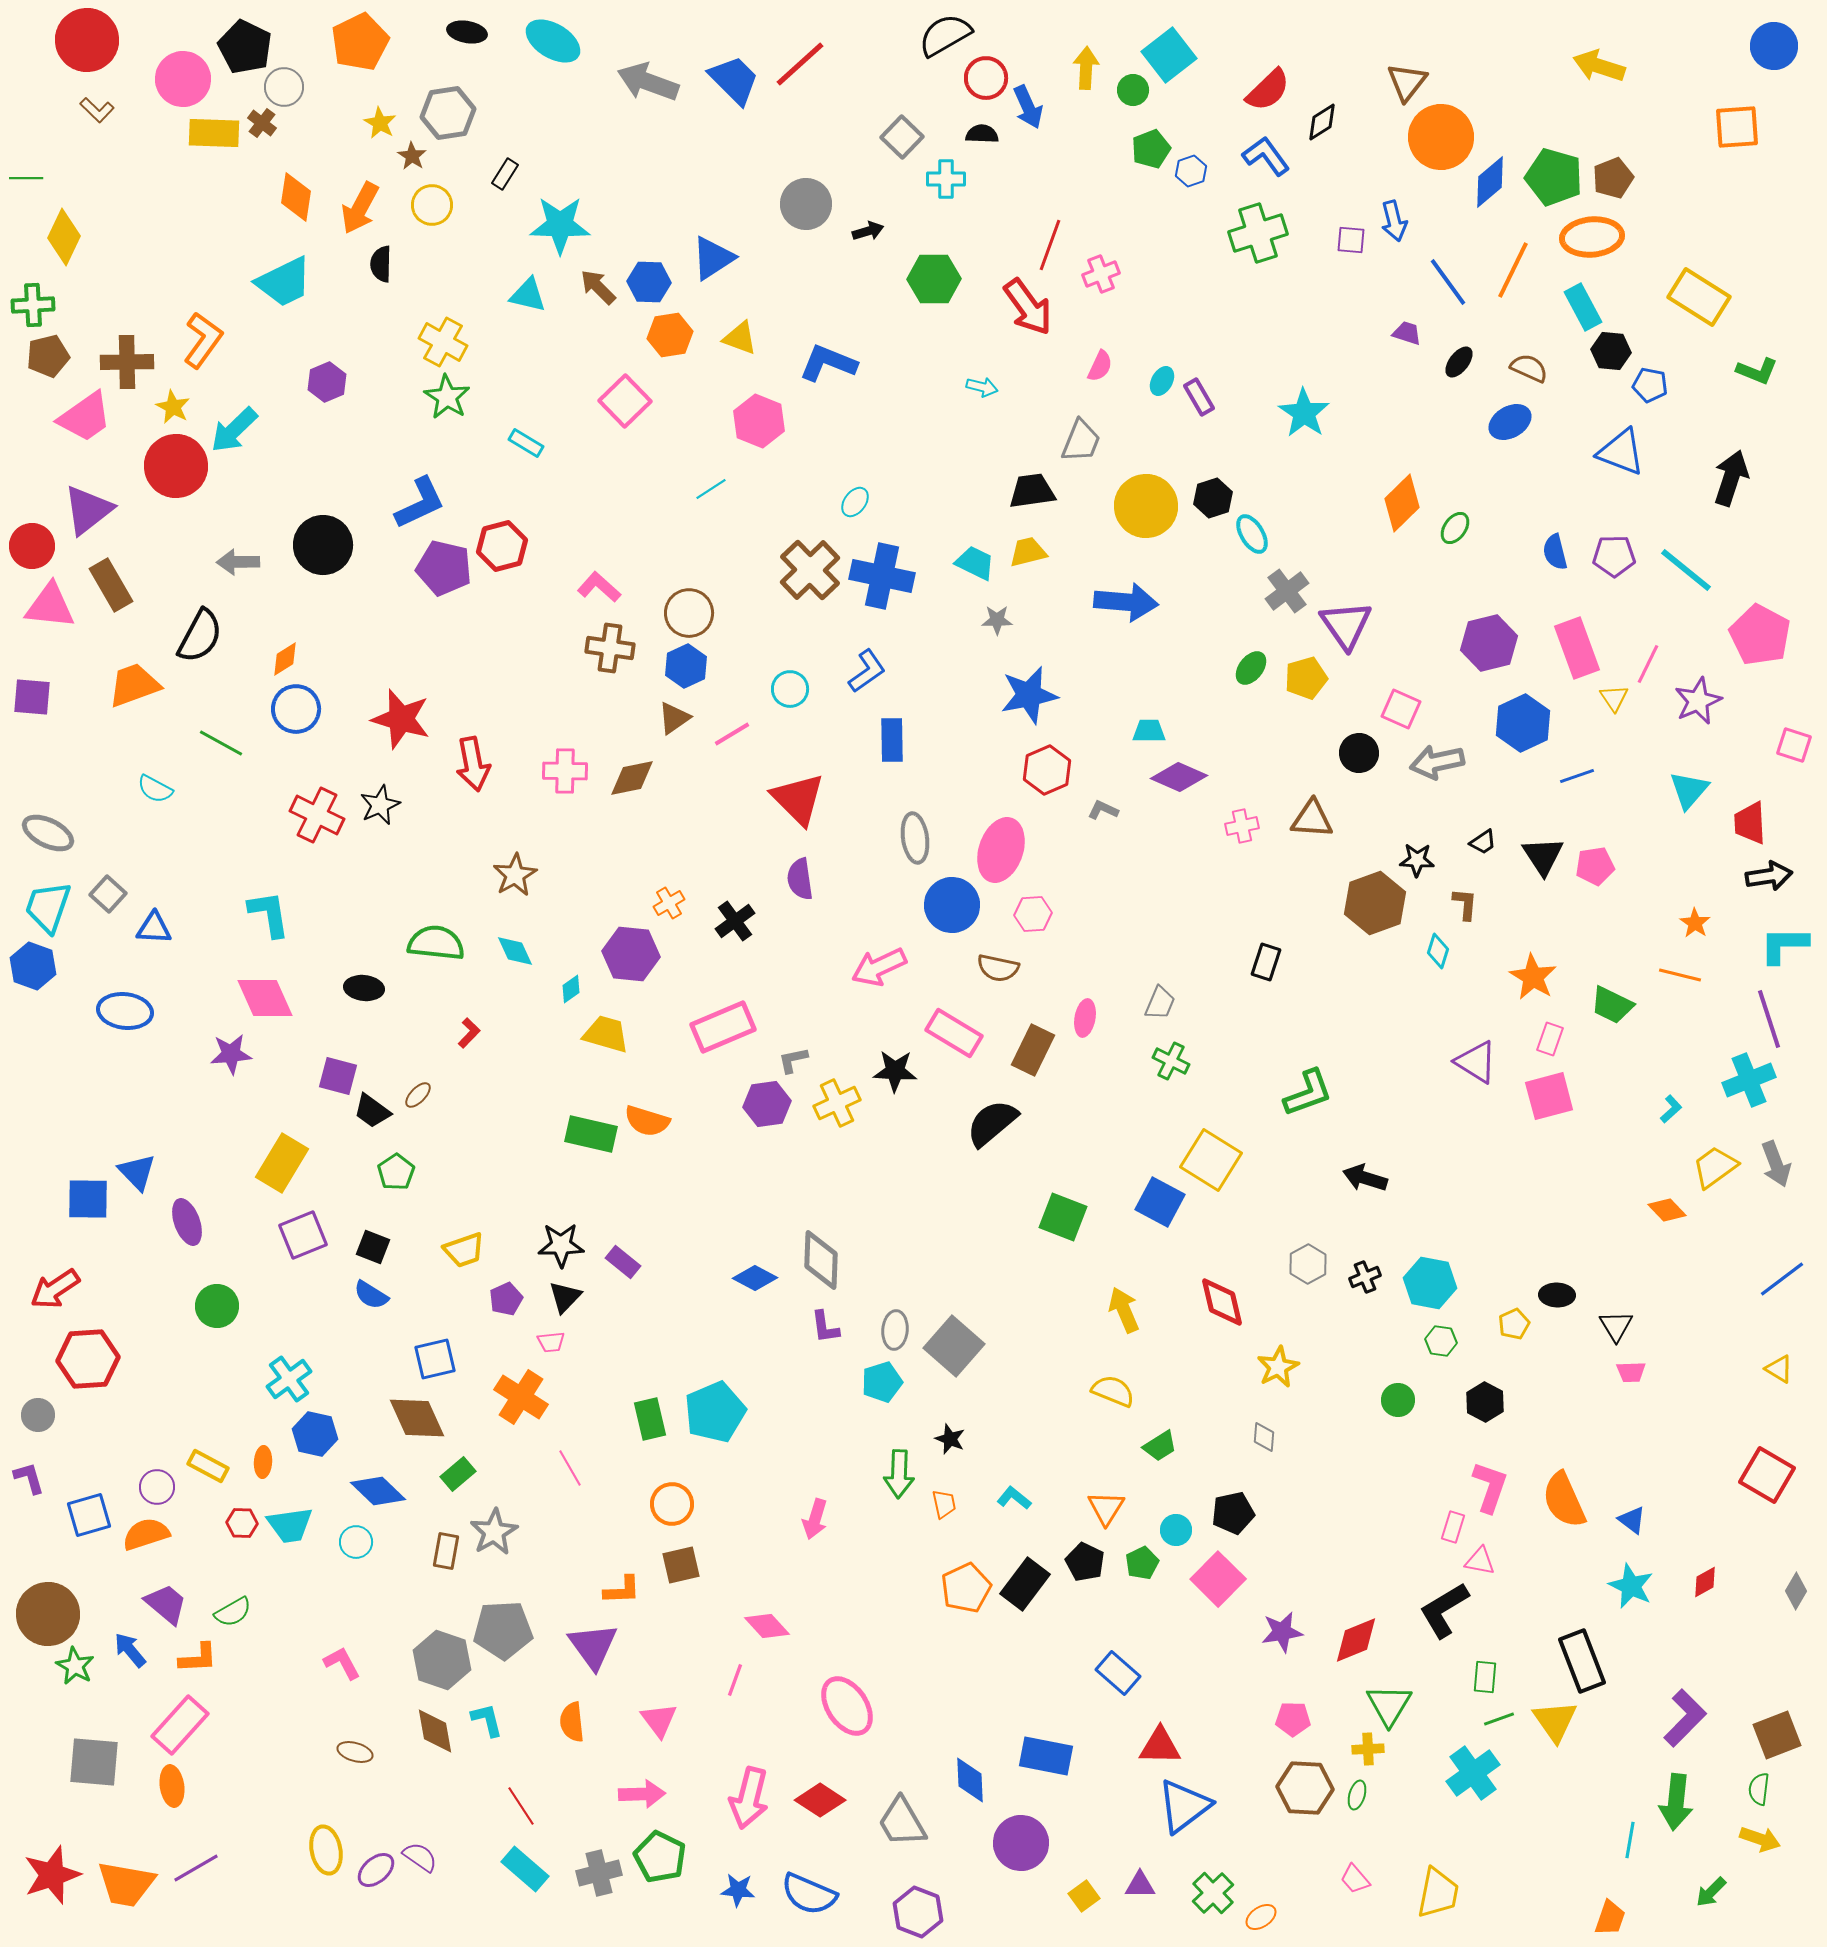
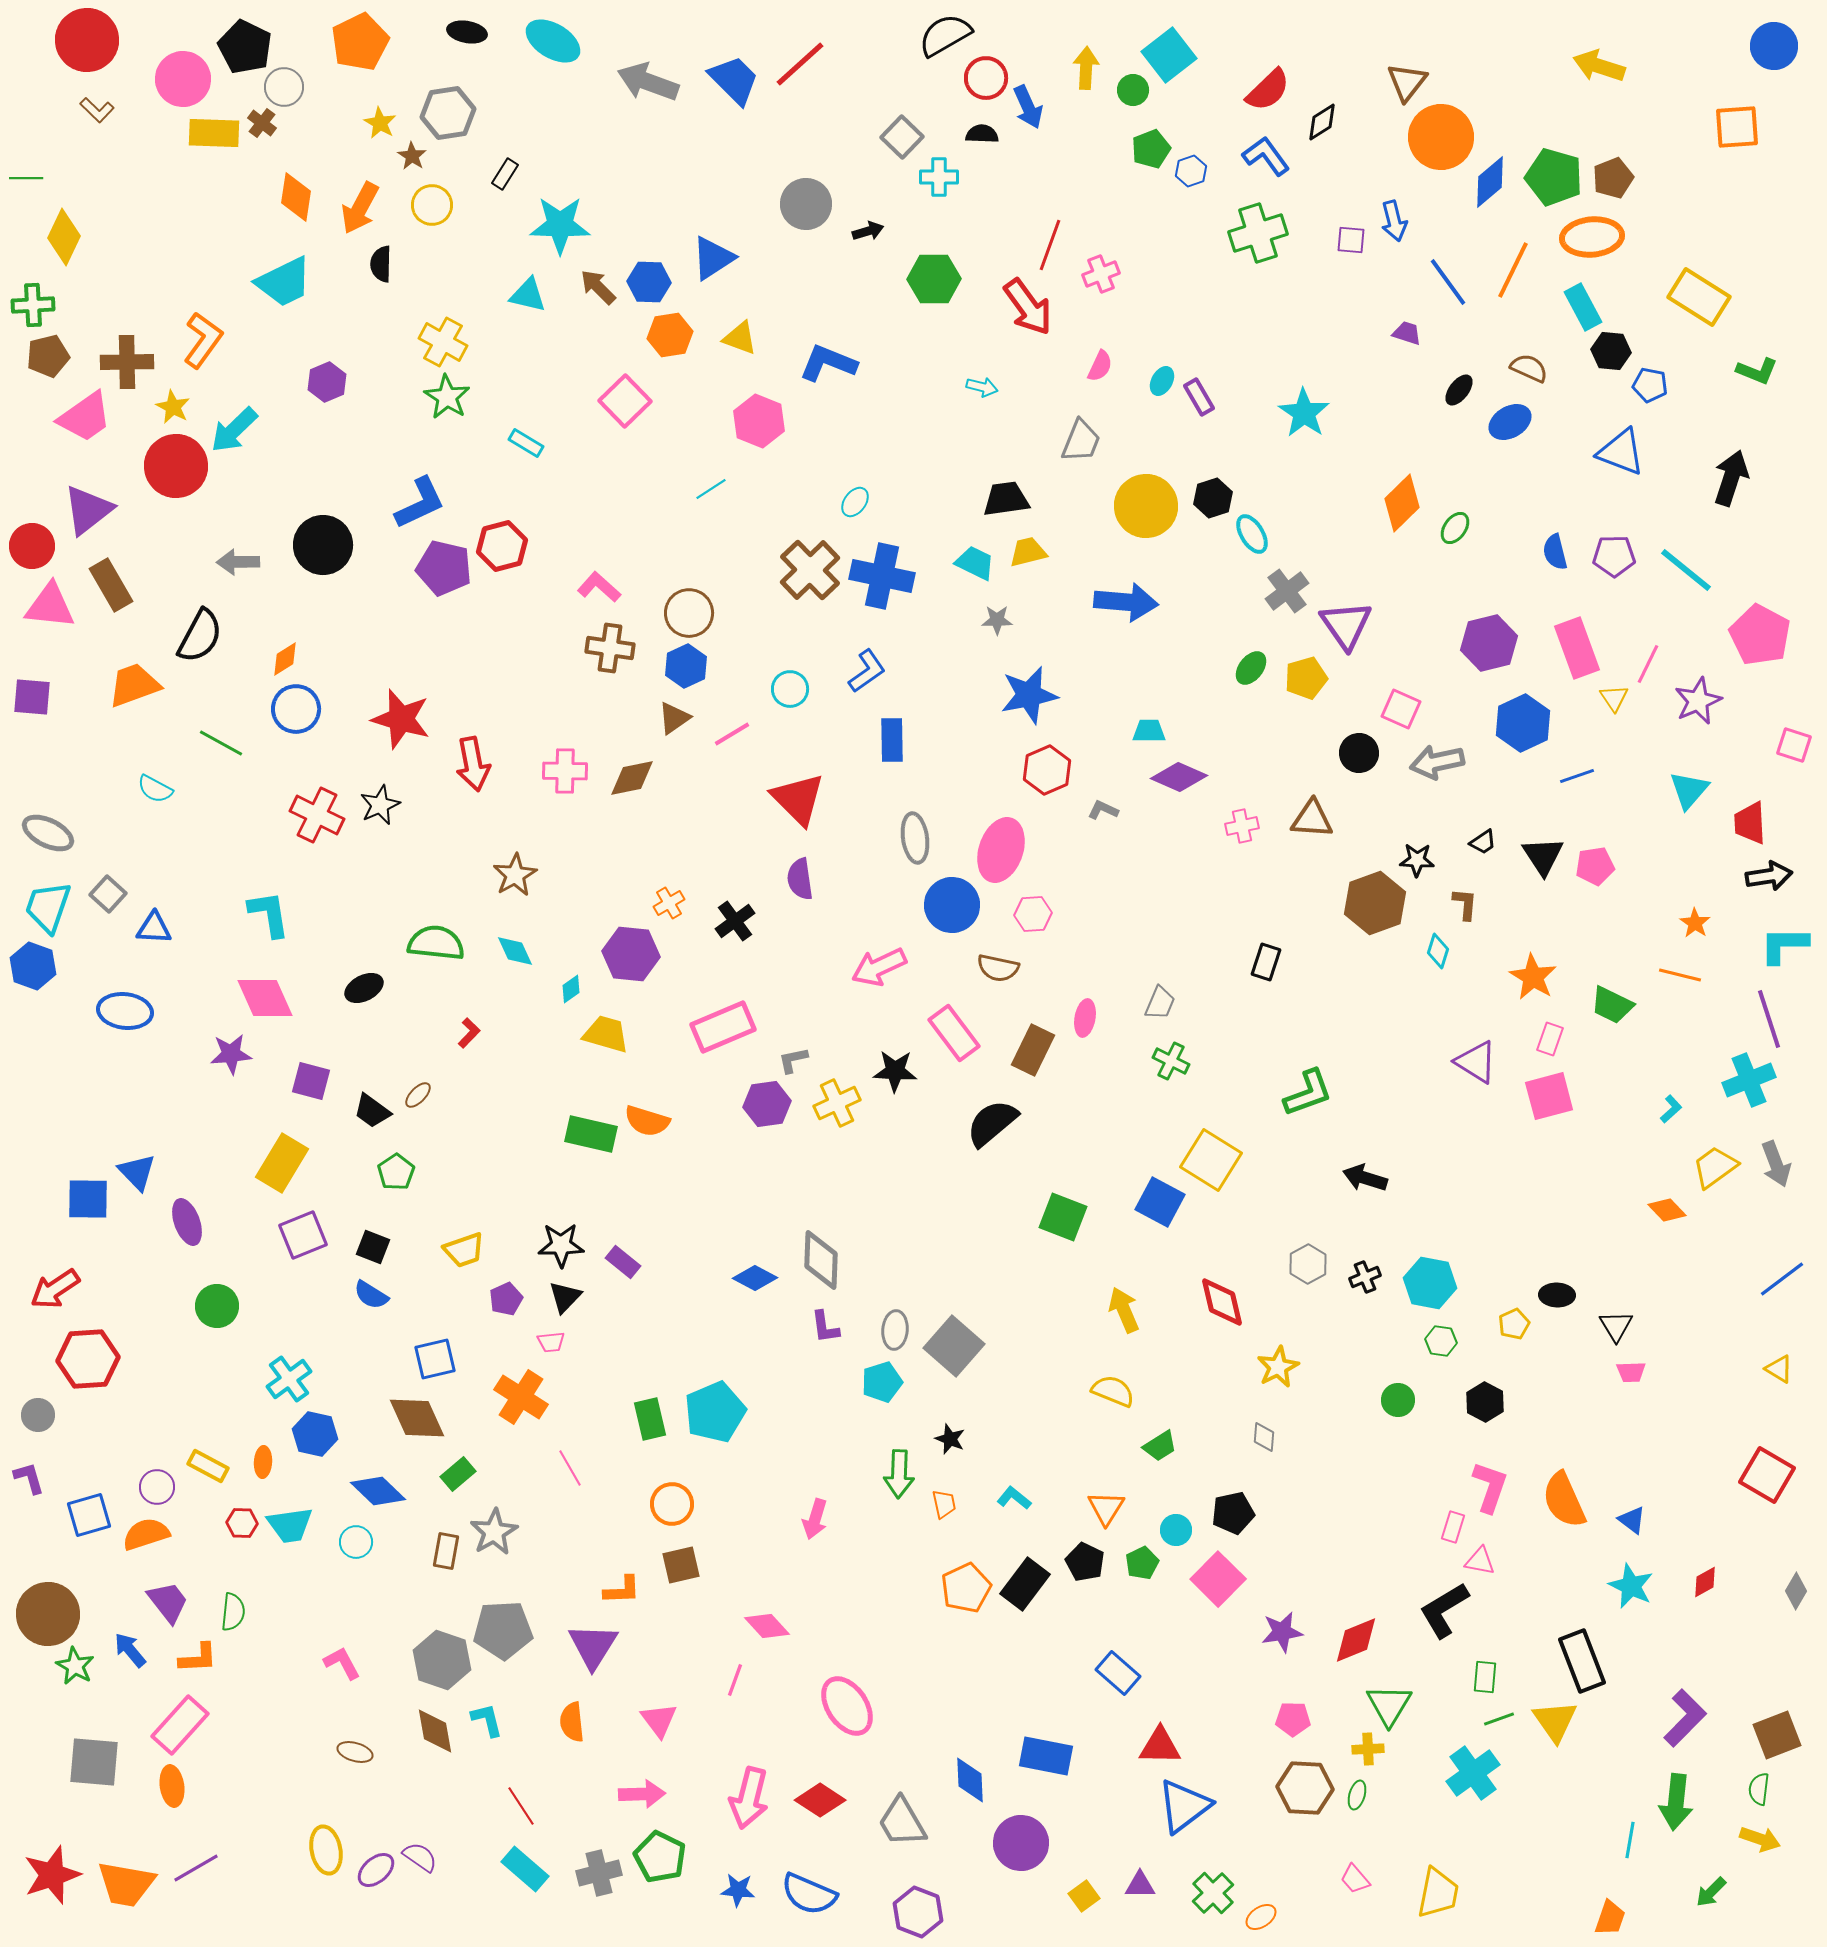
cyan cross at (946, 179): moved 7 px left, 2 px up
black ellipse at (1459, 362): moved 28 px down
black trapezoid at (1032, 491): moved 26 px left, 8 px down
black ellipse at (364, 988): rotated 33 degrees counterclockwise
pink rectangle at (954, 1033): rotated 22 degrees clockwise
purple square at (338, 1076): moved 27 px left, 5 px down
purple trapezoid at (166, 1604): moved 2 px right, 2 px up; rotated 12 degrees clockwise
green semicircle at (233, 1612): rotated 54 degrees counterclockwise
purple triangle at (593, 1646): rotated 8 degrees clockwise
